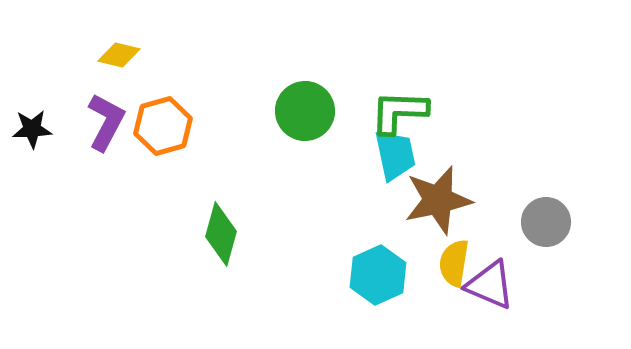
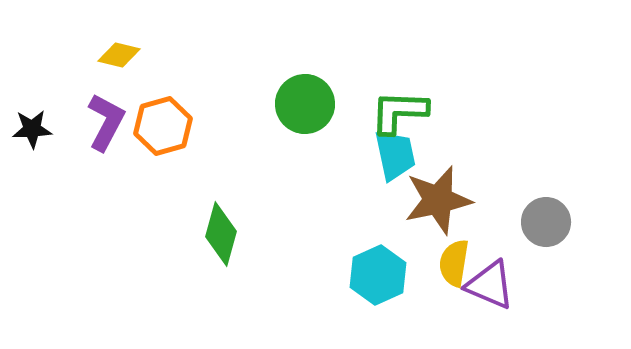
green circle: moved 7 px up
